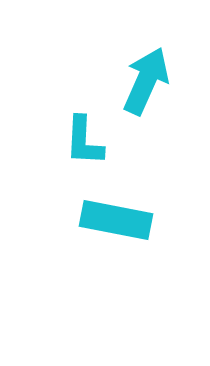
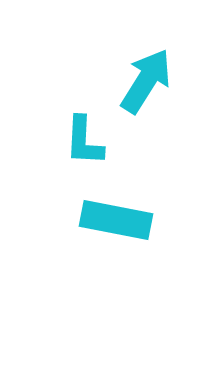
cyan arrow: rotated 8 degrees clockwise
